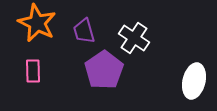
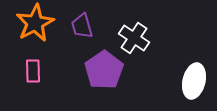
orange star: moved 2 px left; rotated 18 degrees clockwise
purple trapezoid: moved 2 px left, 5 px up
